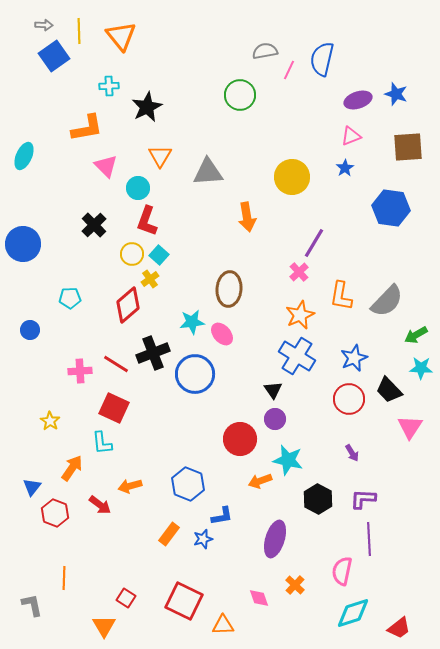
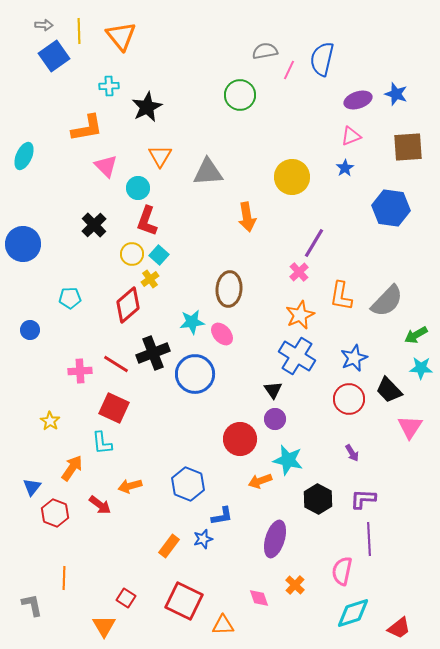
orange rectangle at (169, 534): moved 12 px down
